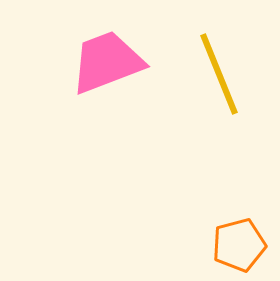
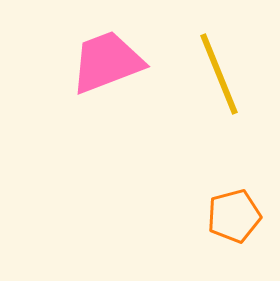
orange pentagon: moved 5 px left, 29 px up
